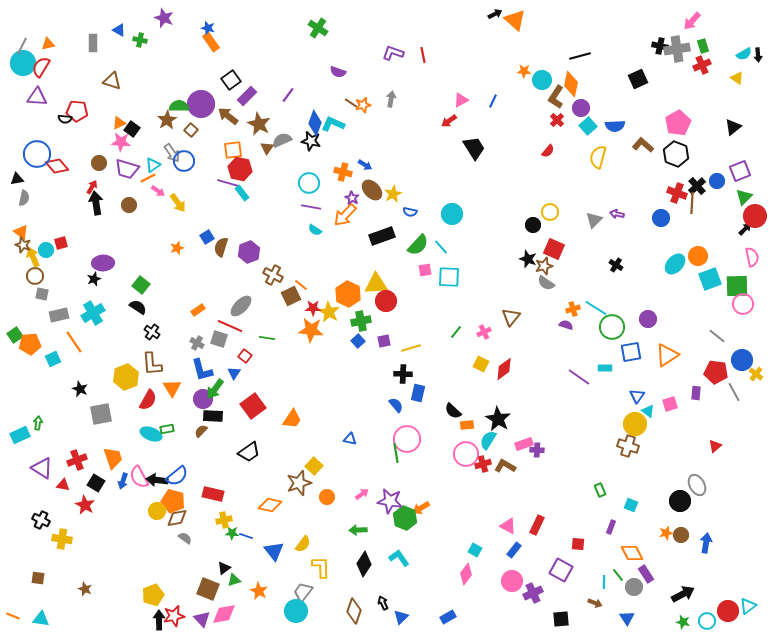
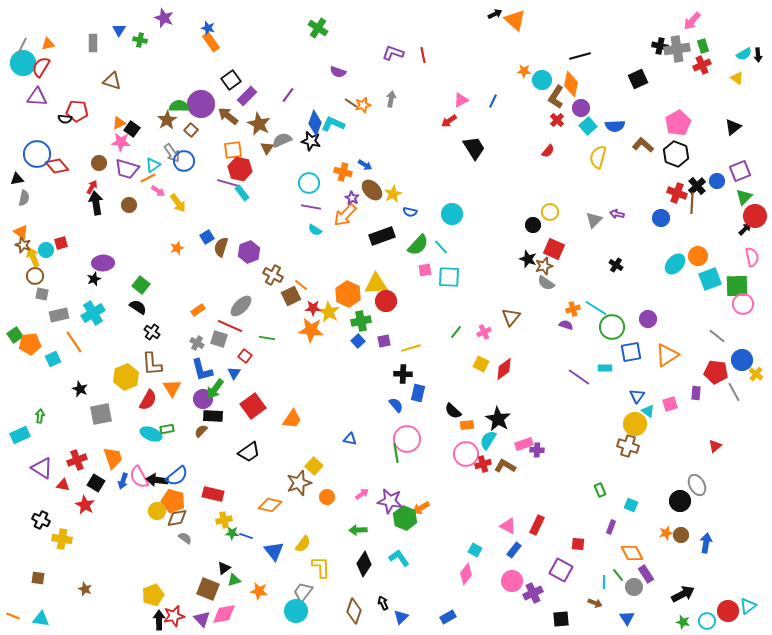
blue triangle at (119, 30): rotated 32 degrees clockwise
green arrow at (38, 423): moved 2 px right, 7 px up
orange star at (259, 591): rotated 18 degrees counterclockwise
